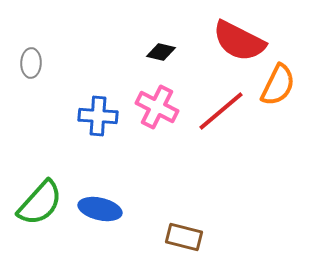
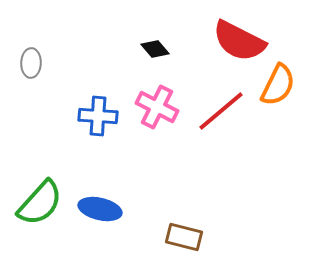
black diamond: moved 6 px left, 3 px up; rotated 36 degrees clockwise
